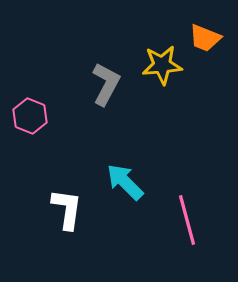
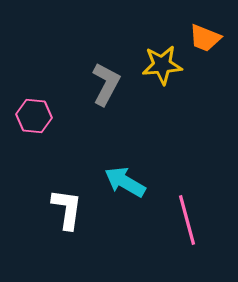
pink hexagon: moved 4 px right; rotated 16 degrees counterclockwise
cyan arrow: rotated 15 degrees counterclockwise
